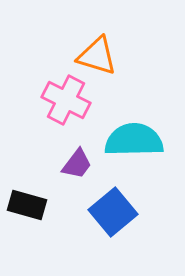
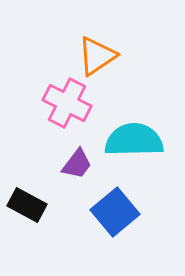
orange triangle: rotated 51 degrees counterclockwise
pink cross: moved 1 px right, 3 px down
black rectangle: rotated 12 degrees clockwise
blue square: moved 2 px right
